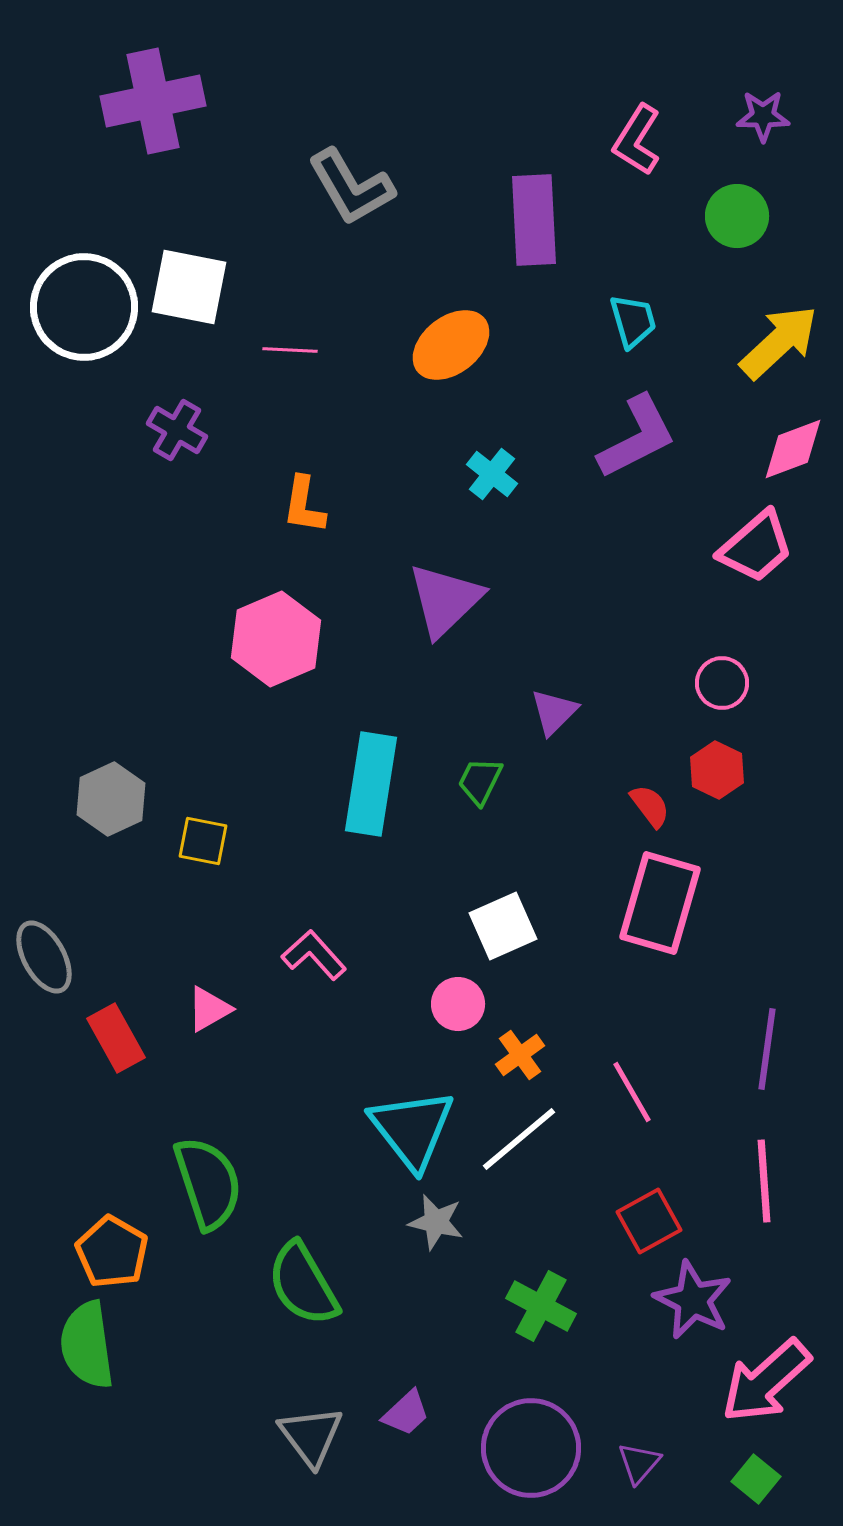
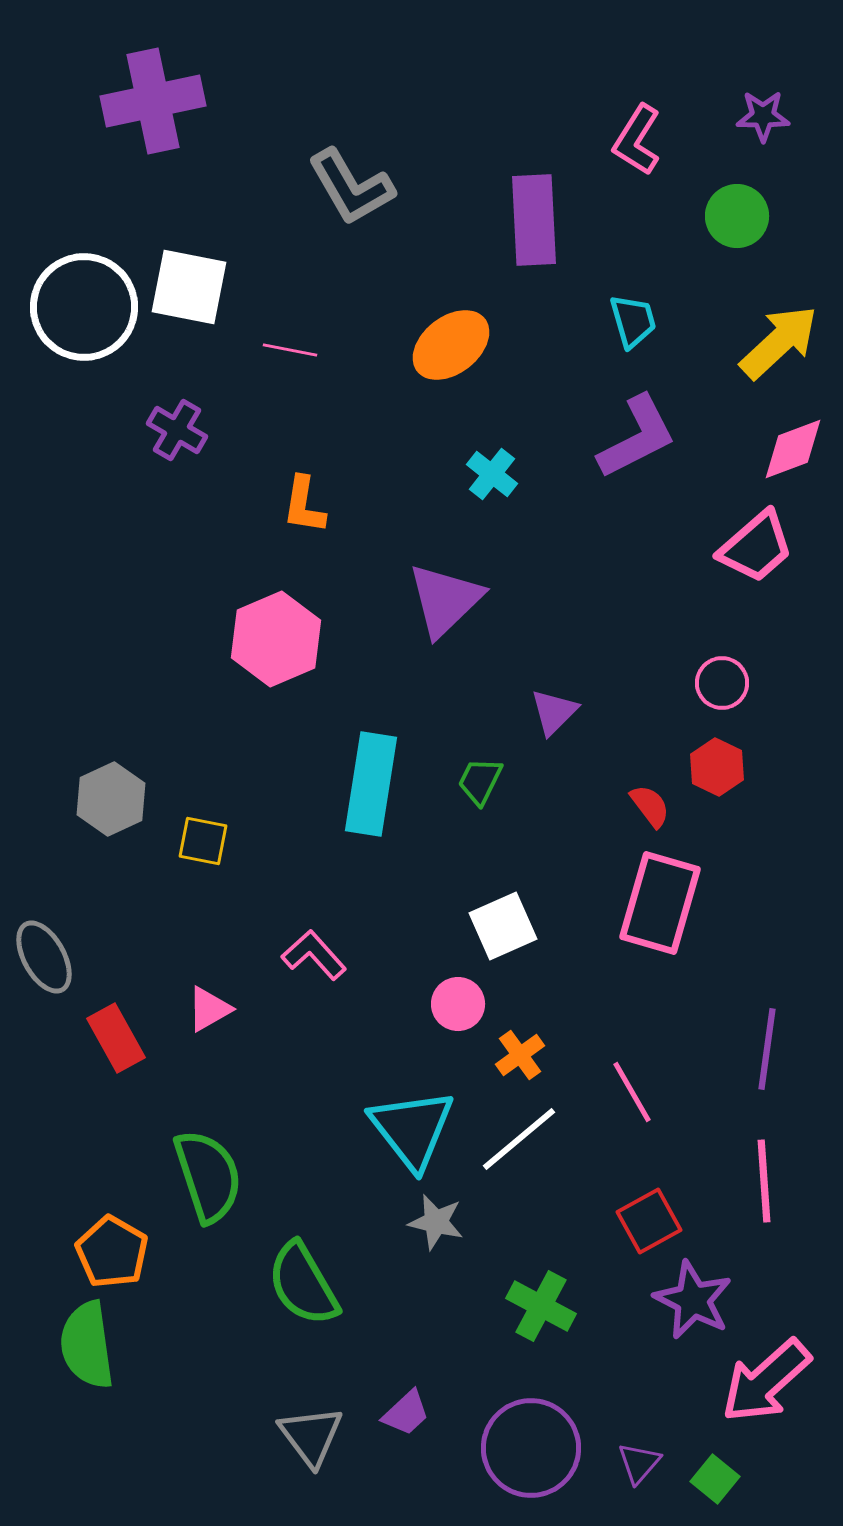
pink line at (290, 350): rotated 8 degrees clockwise
red hexagon at (717, 770): moved 3 px up
green semicircle at (208, 1183): moved 7 px up
green square at (756, 1479): moved 41 px left
